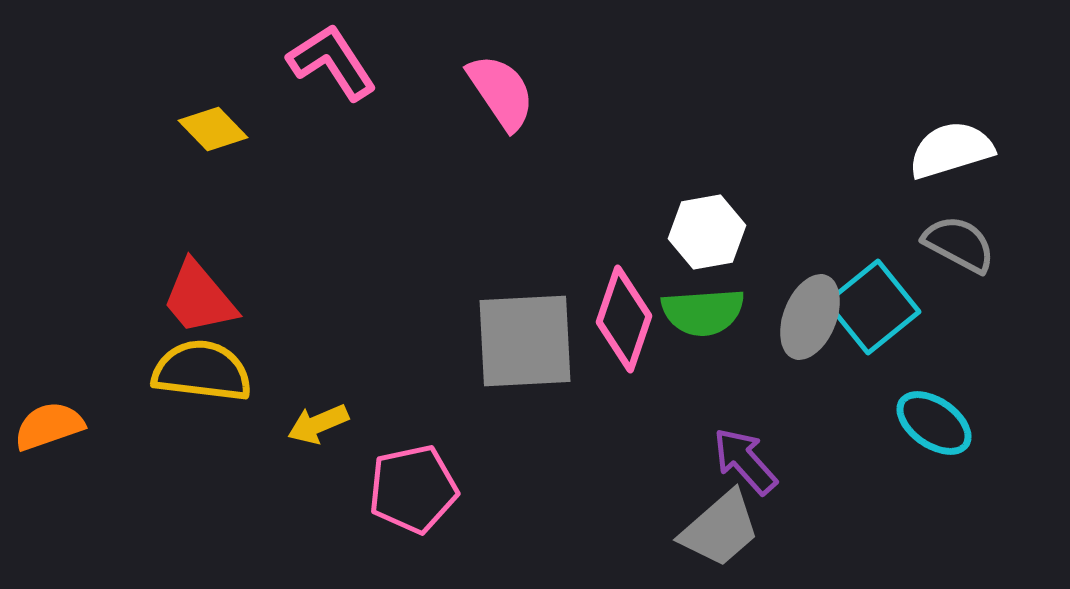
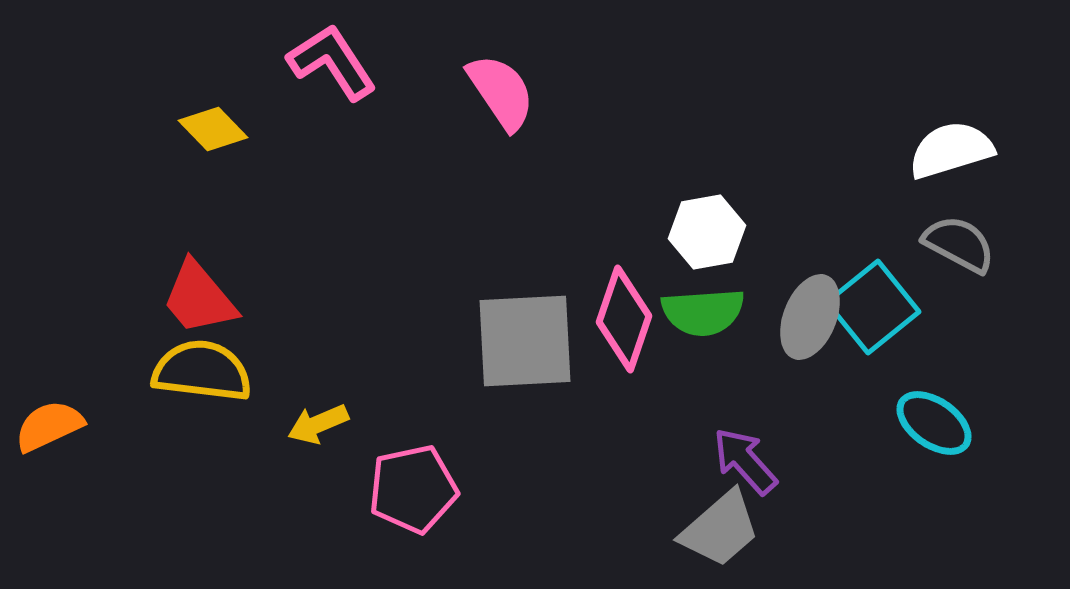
orange semicircle: rotated 6 degrees counterclockwise
